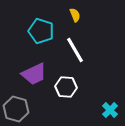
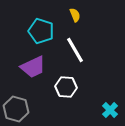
purple trapezoid: moved 1 px left, 7 px up
